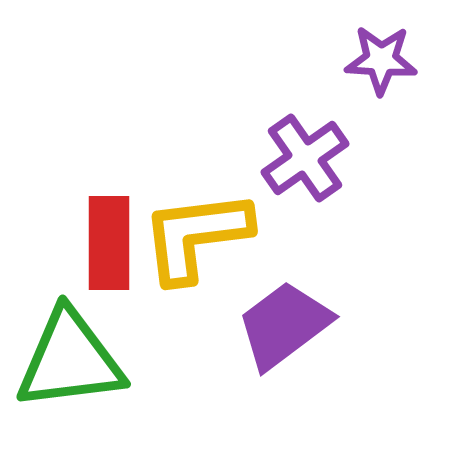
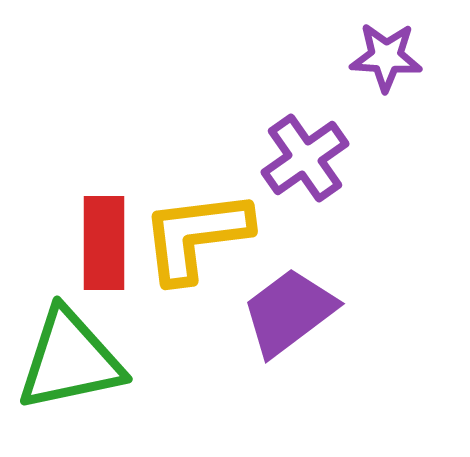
purple star: moved 5 px right, 3 px up
red rectangle: moved 5 px left
purple trapezoid: moved 5 px right, 13 px up
green triangle: rotated 5 degrees counterclockwise
